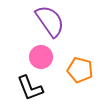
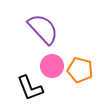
purple semicircle: moved 7 px left, 8 px down; rotated 8 degrees counterclockwise
pink circle: moved 11 px right, 9 px down
